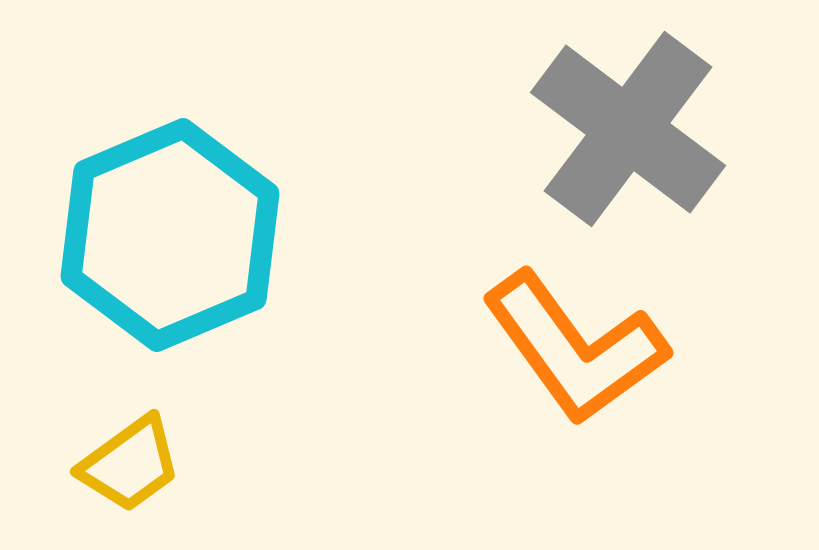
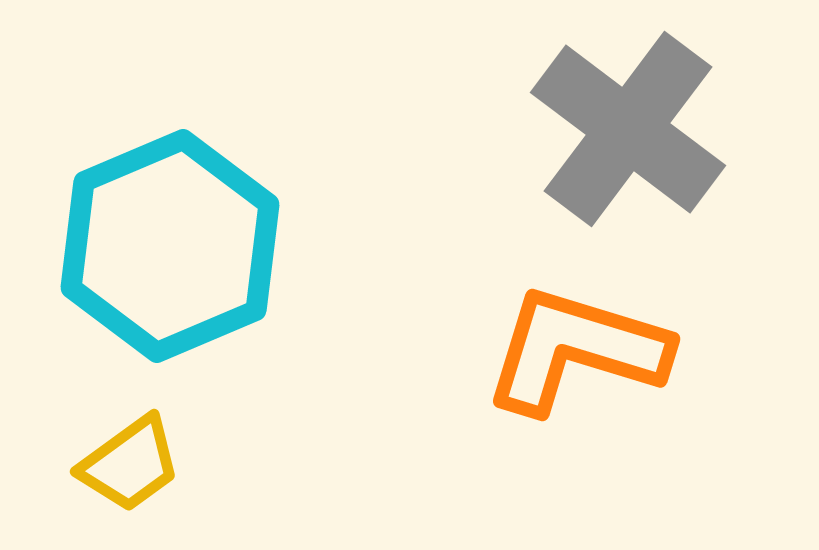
cyan hexagon: moved 11 px down
orange L-shape: moved 1 px right, 2 px down; rotated 143 degrees clockwise
